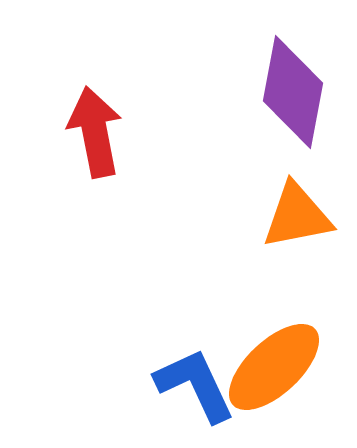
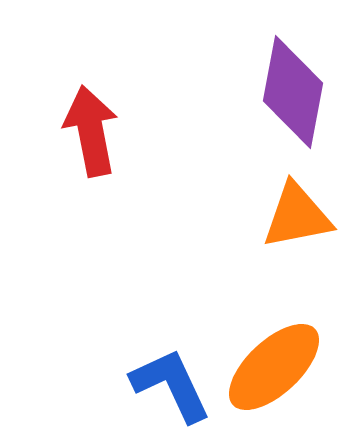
red arrow: moved 4 px left, 1 px up
blue L-shape: moved 24 px left
